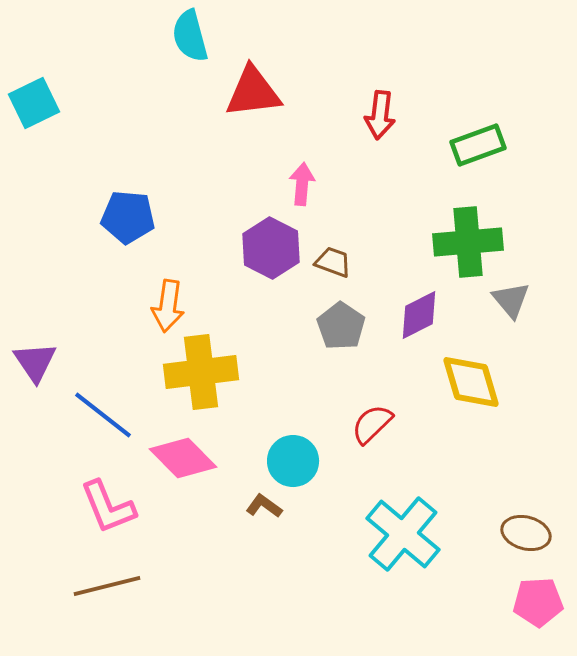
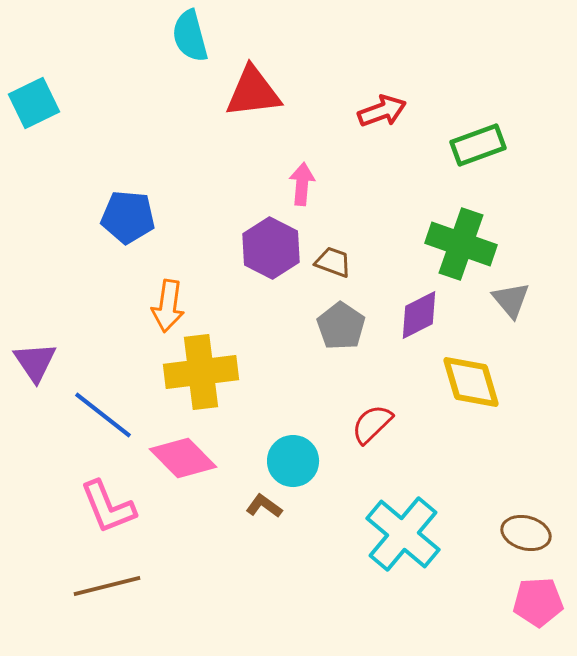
red arrow: moved 2 px right, 4 px up; rotated 117 degrees counterclockwise
green cross: moved 7 px left, 2 px down; rotated 24 degrees clockwise
